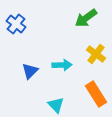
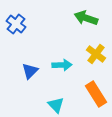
green arrow: rotated 55 degrees clockwise
